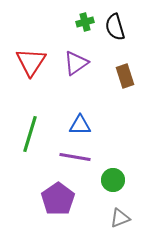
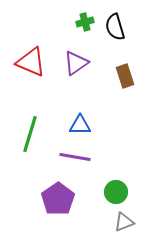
red triangle: rotated 40 degrees counterclockwise
green circle: moved 3 px right, 12 px down
gray triangle: moved 4 px right, 4 px down
